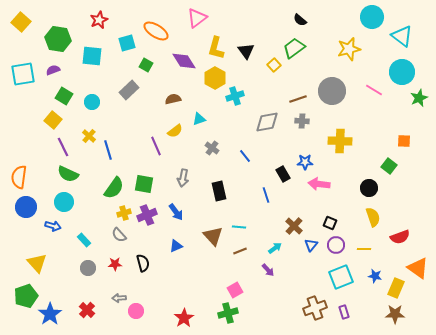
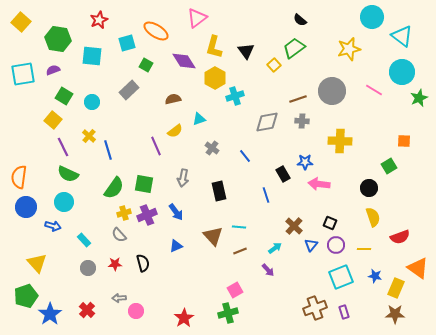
yellow L-shape at (216, 48): moved 2 px left, 1 px up
green square at (389, 166): rotated 21 degrees clockwise
